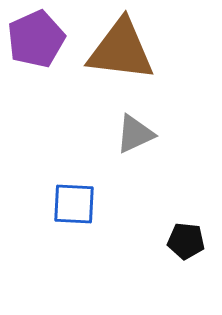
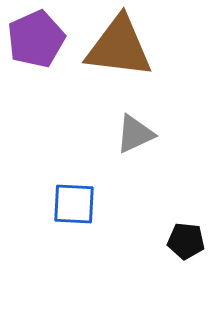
brown triangle: moved 2 px left, 3 px up
